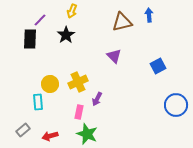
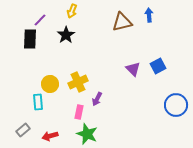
purple triangle: moved 19 px right, 13 px down
